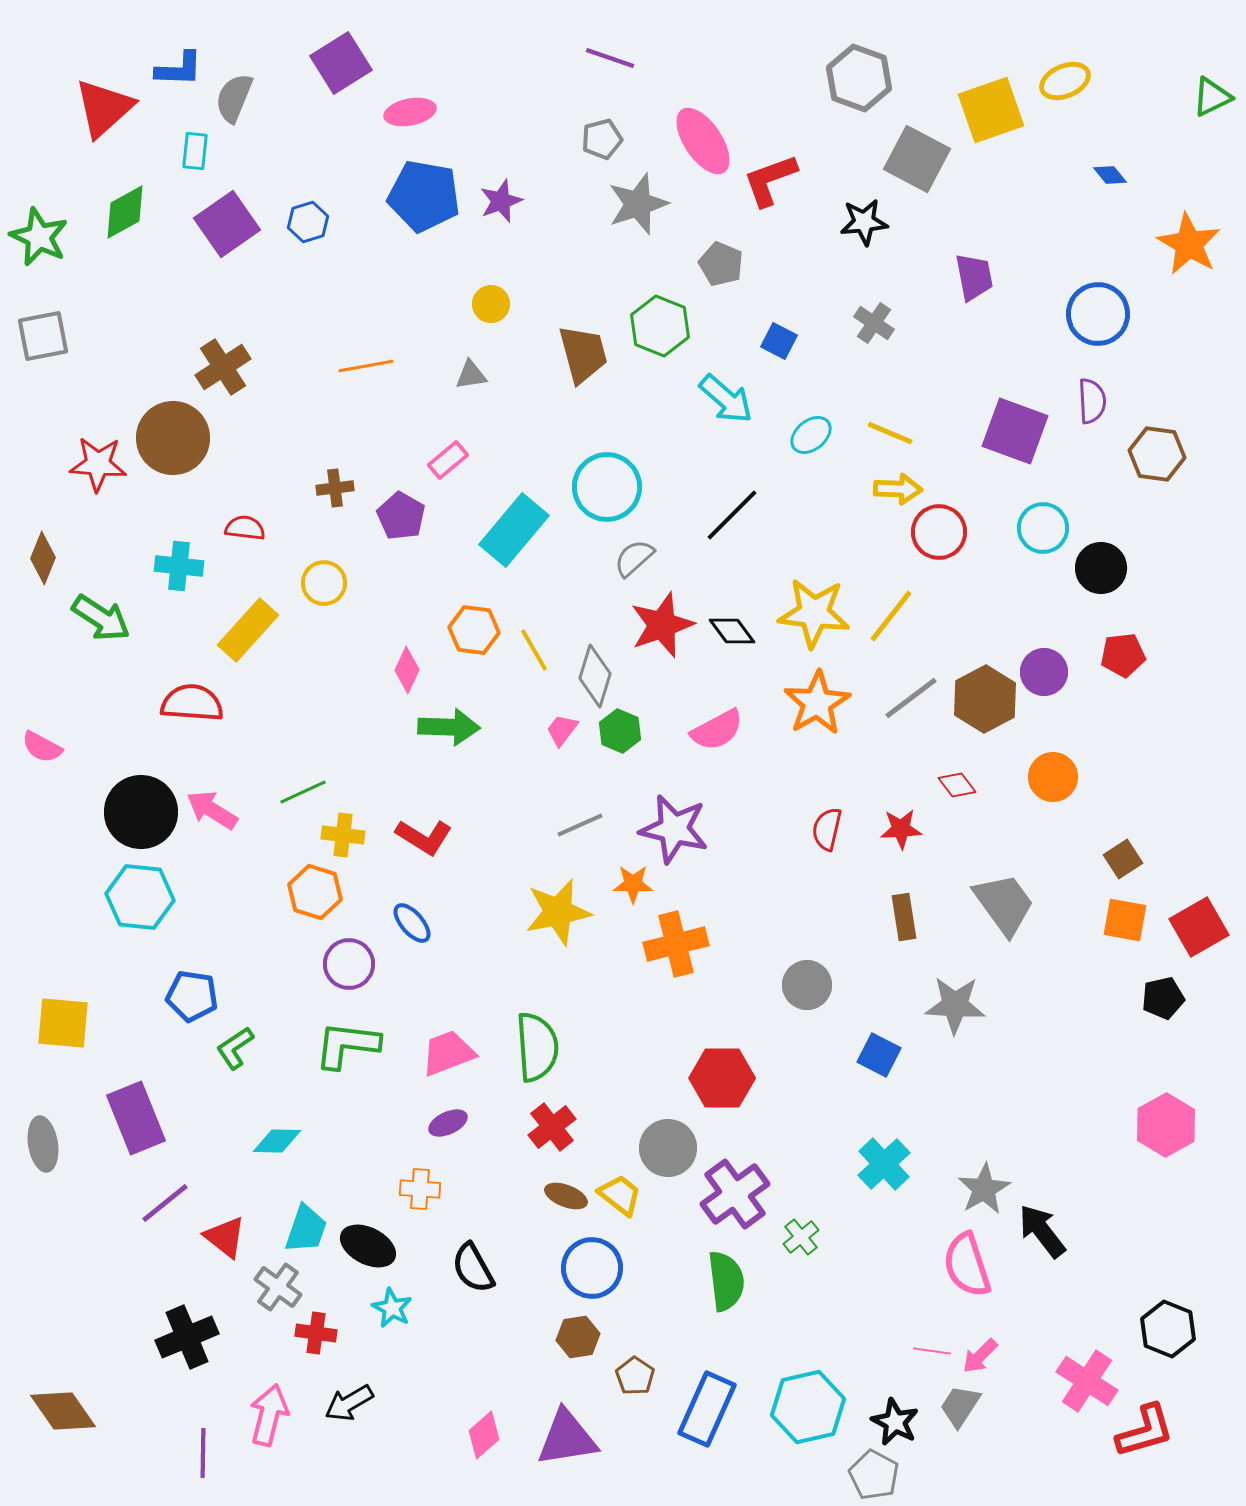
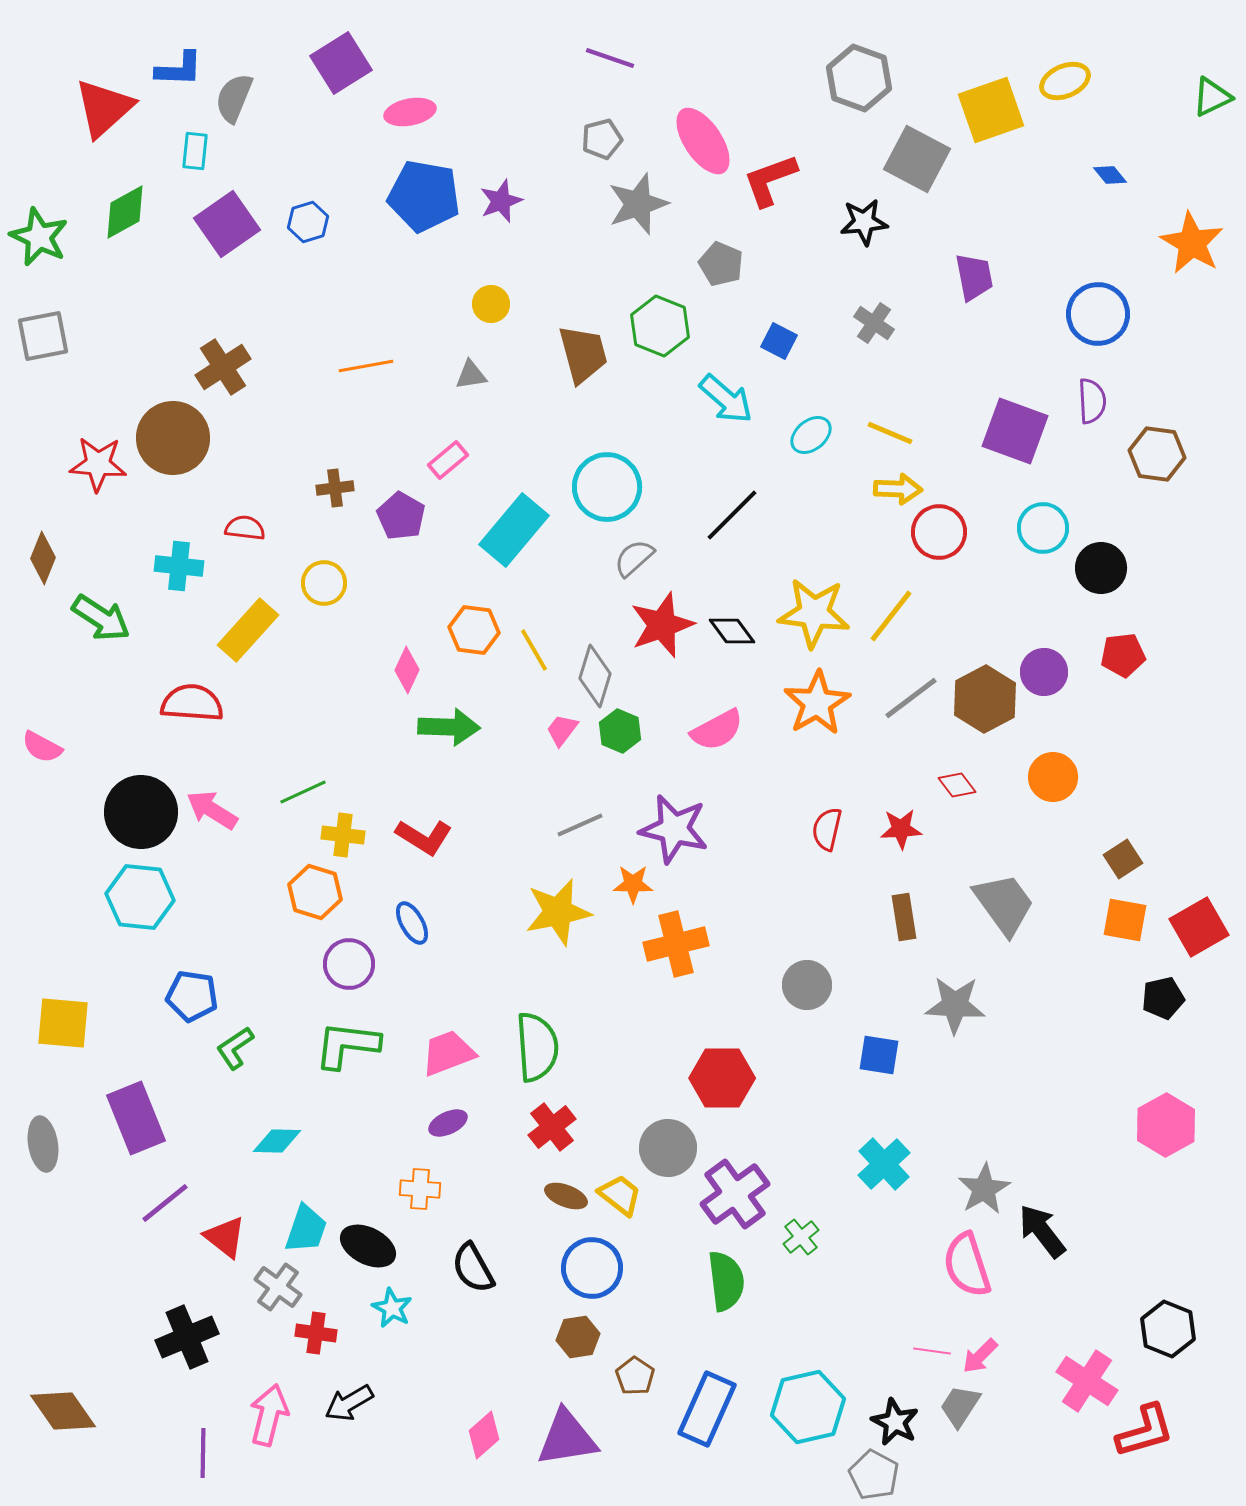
orange star at (1189, 244): moved 3 px right, 1 px up
blue ellipse at (412, 923): rotated 12 degrees clockwise
blue square at (879, 1055): rotated 18 degrees counterclockwise
